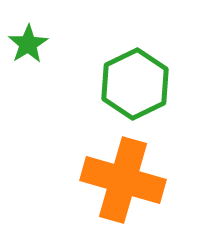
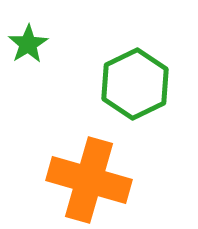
orange cross: moved 34 px left
